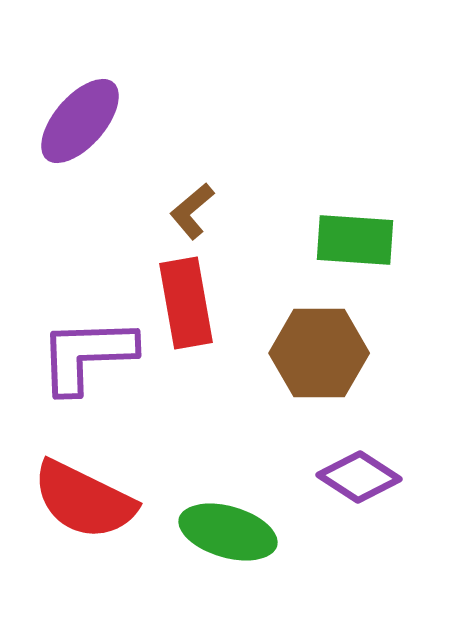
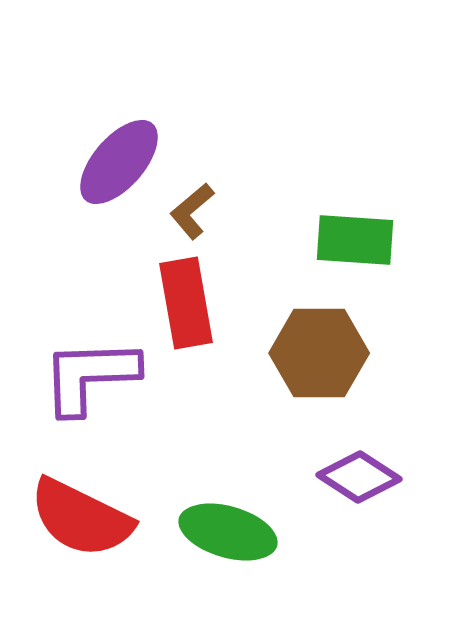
purple ellipse: moved 39 px right, 41 px down
purple L-shape: moved 3 px right, 21 px down
red semicircle: moved 3 px left, 18 px down
